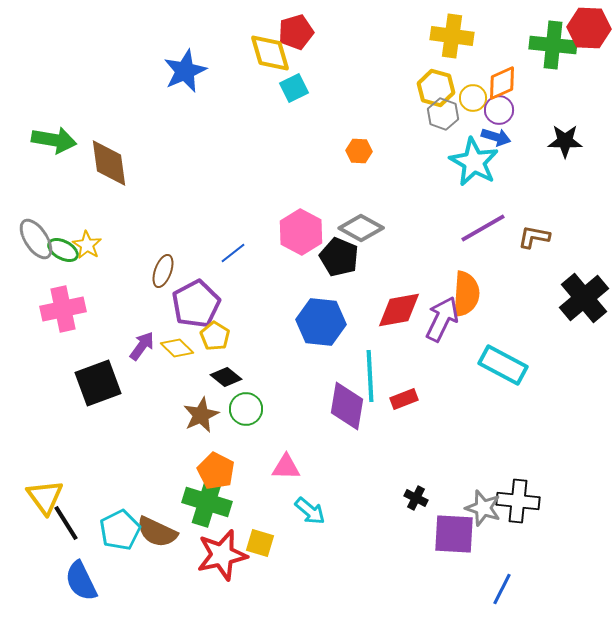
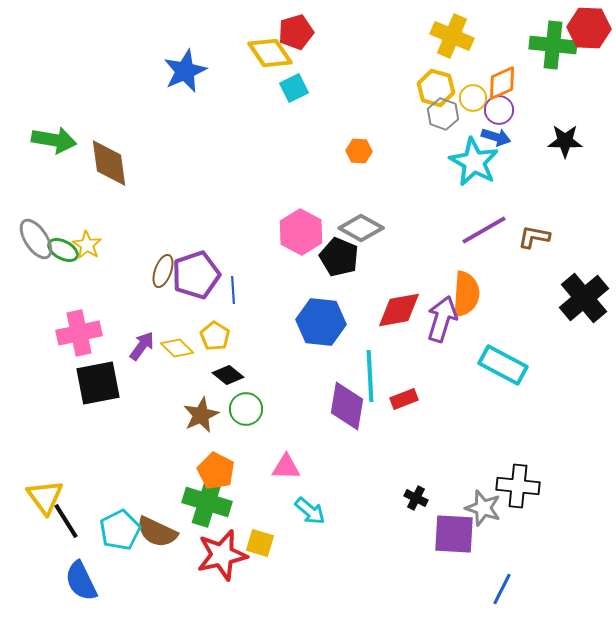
yellow cross at (452, 36): rotated 15 degrees clockwise
yellow diamond at (270, 53): rotated 18 degrees counterclockwise
purple line at (483, 228): moved 1 px right, 2 px down
blue line at (233, 253): moved 37 px down; rotated 56 degrees counterclockwise
purple pentagon at (196, 304): moved 29 px up; rotated 9 degrees clockwise
pink cross at (63, 309): moved 16 px right, 24 px down
purple arrow at (442, 319): rotated 9 degrees counterclockwise
black diamond at (226, 377): moved 2 px right, 2 px up
black square at (98, 383): rotated 9 degrees clockwise
black cross at (518, 501): moved 15 px up
black line at (66, 523): moved 2 px up
